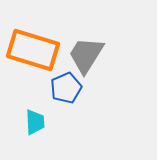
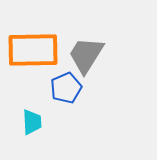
orange rectangle: rotated 18 degrees counterclockwise
cyan trapezoid: moved 3 px left
